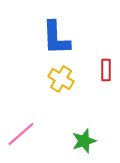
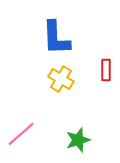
green star: moved 6 px left, 1 px up
